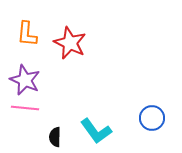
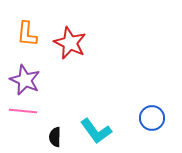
pink line: moved 2 px left, 3 px down
